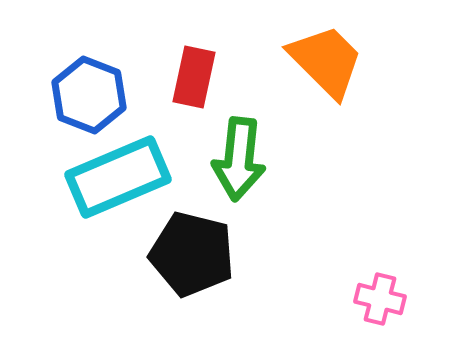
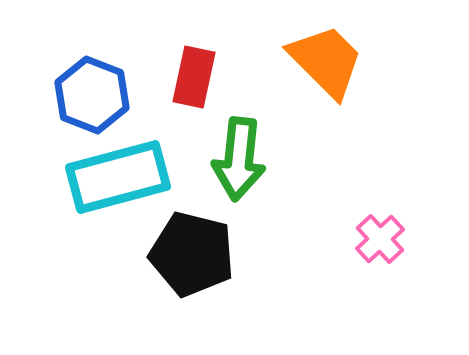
blue hexagon: moved 3 px right
cyan rectangle: rotated 8 degrees clockwise
pink cross: moved 60 px up; rotated 33 degrees clockwise
